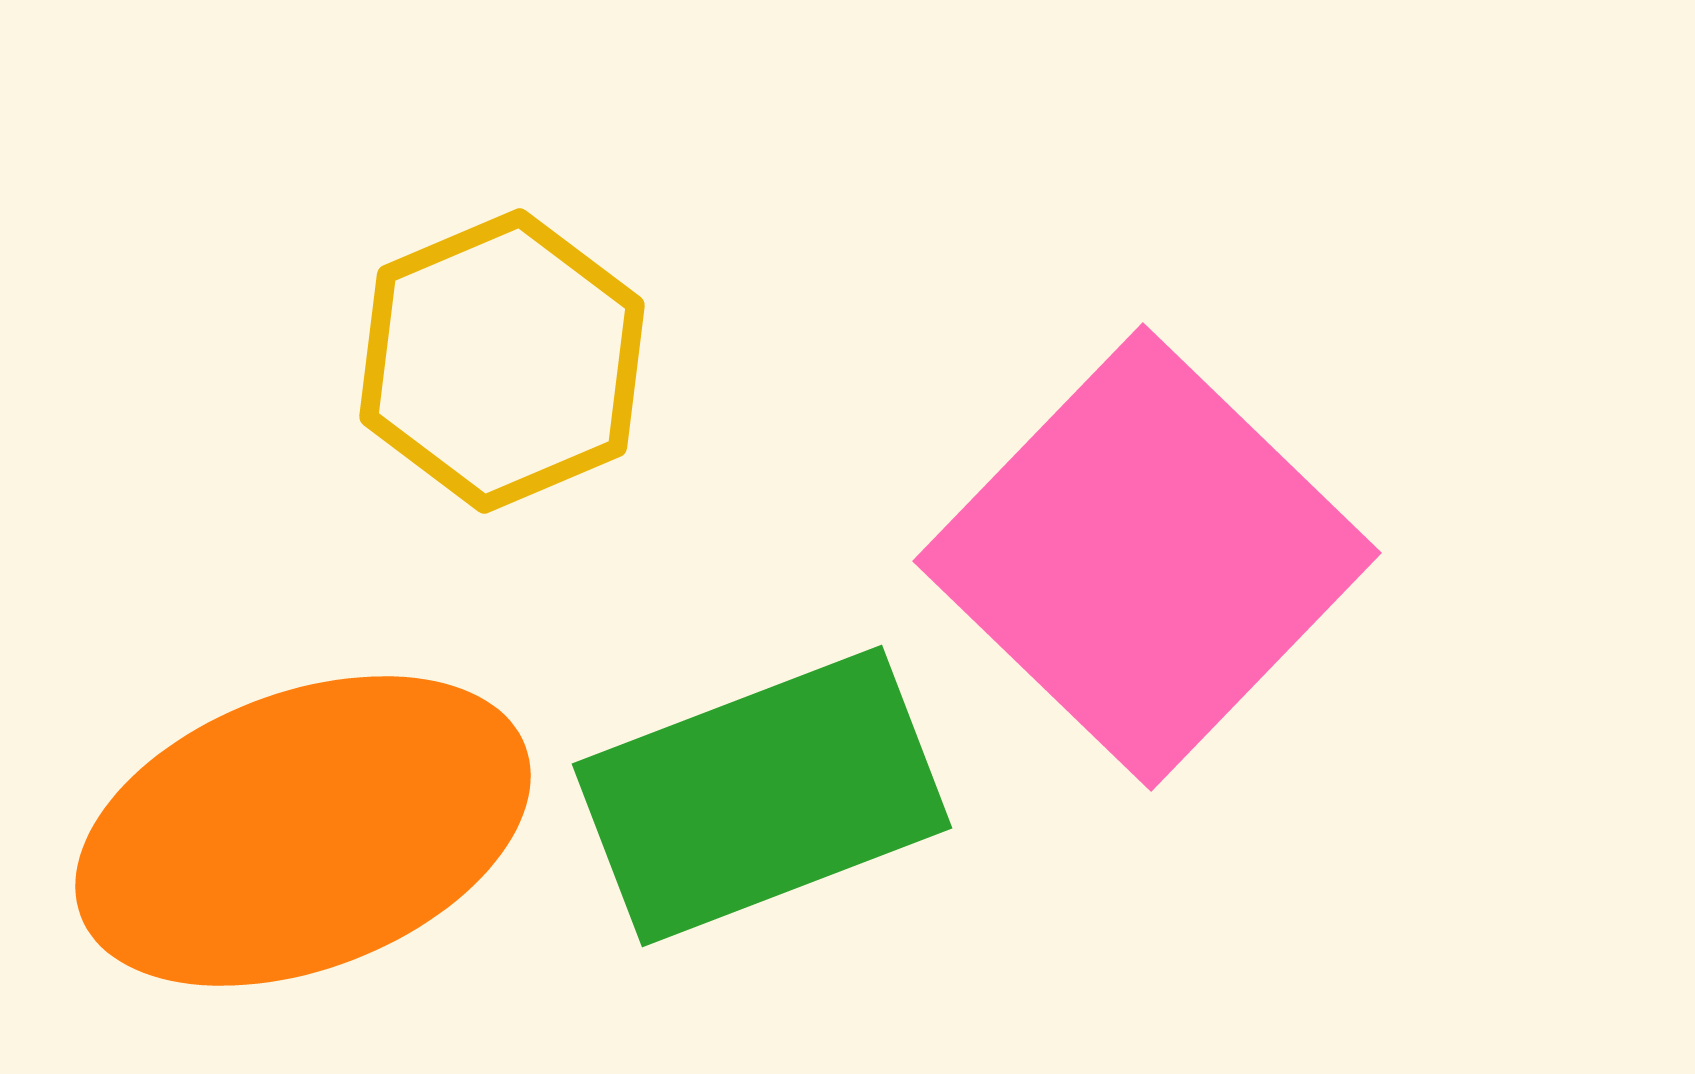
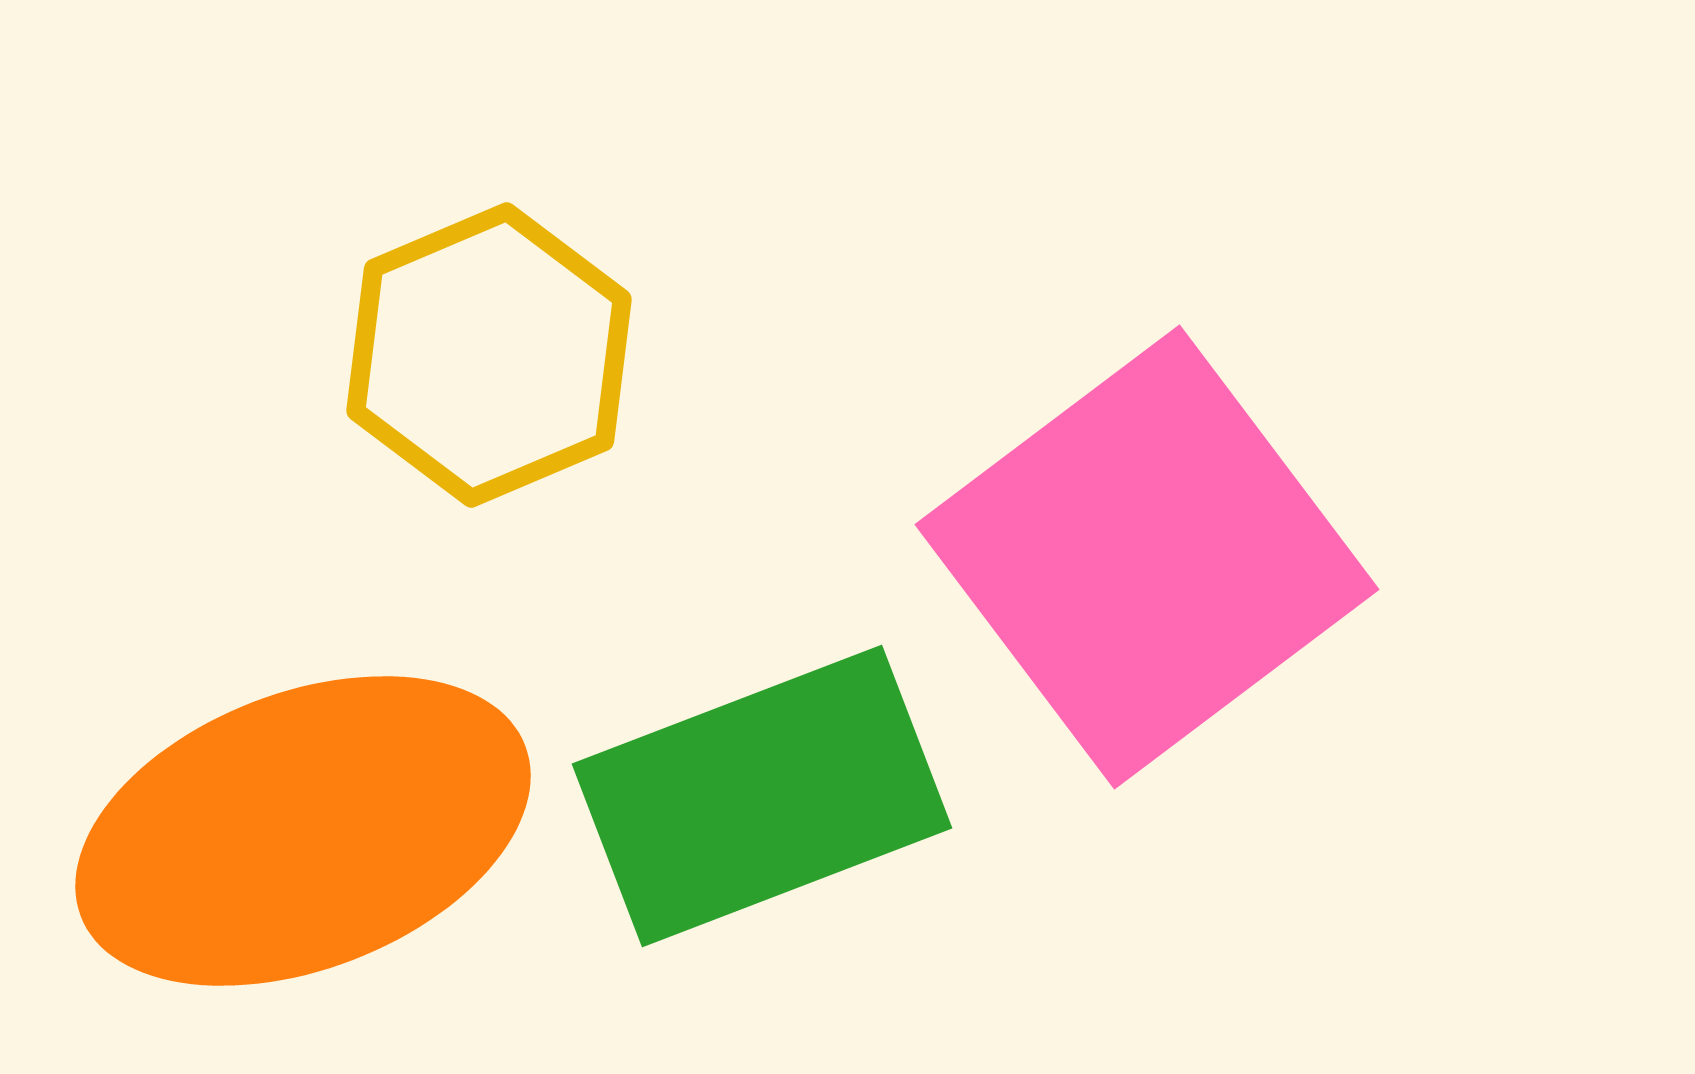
yellow hexagon: moved 13 px left, 6 px up
pink square: rotated 9 degrees clockwise
